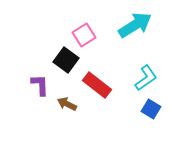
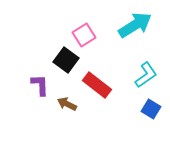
cyan L-shape: moved 3 px up
